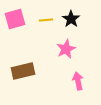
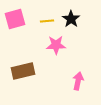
yellow line: moved 1 px right, 1 px down
pink star: moved 10 px left, 4 px up; rotated 24 degrees clockwise
pink arrow: rotated 24 degrees clockwise
